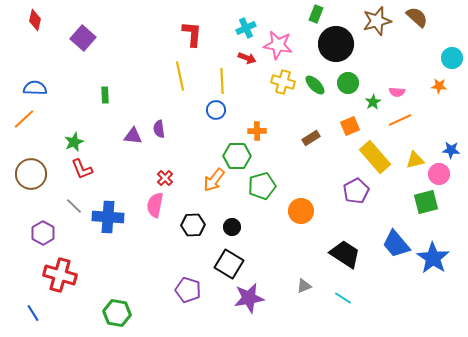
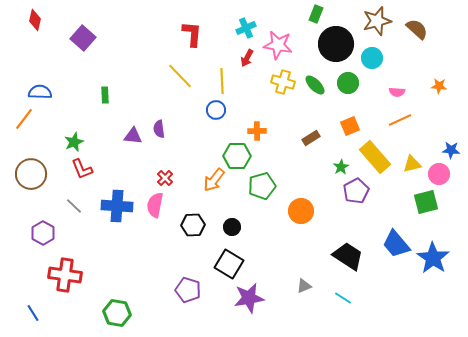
brown semicircle at (417, 17): moved 12 px down
red arrow at (247, 58): rotated 96 degrees clockwise
cyan circle at (452, 58): moved 80 px left
yellow line at (180, 76): rotated 32 degrees counterclockwise
blue semicircle at (35, 88): moved 5 px right, 4 px down
green star at (373, 102): moved 32 px left, 65 px down
orange line at (24, 119): rotated 10 degrees counterclockwise
yellow triangle at (415, 160): moved 3 px left, 4 px down
blue cross at (108, 217): moved 9 px right, 11 px up
black trapezoid at (345, 254): moved 3 px right, 2 px down
red cross at (60, 275): moved 5 px right; rotated 8 degrees counterclockwise
